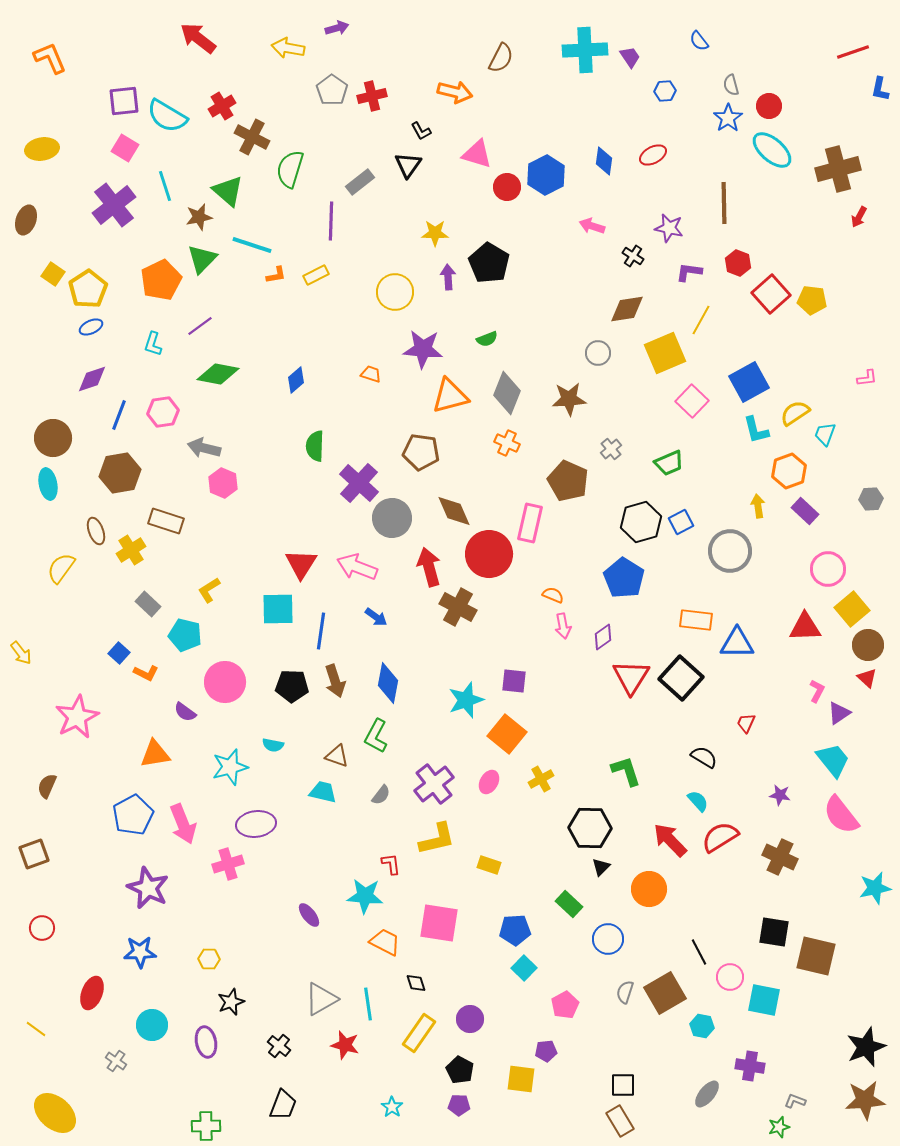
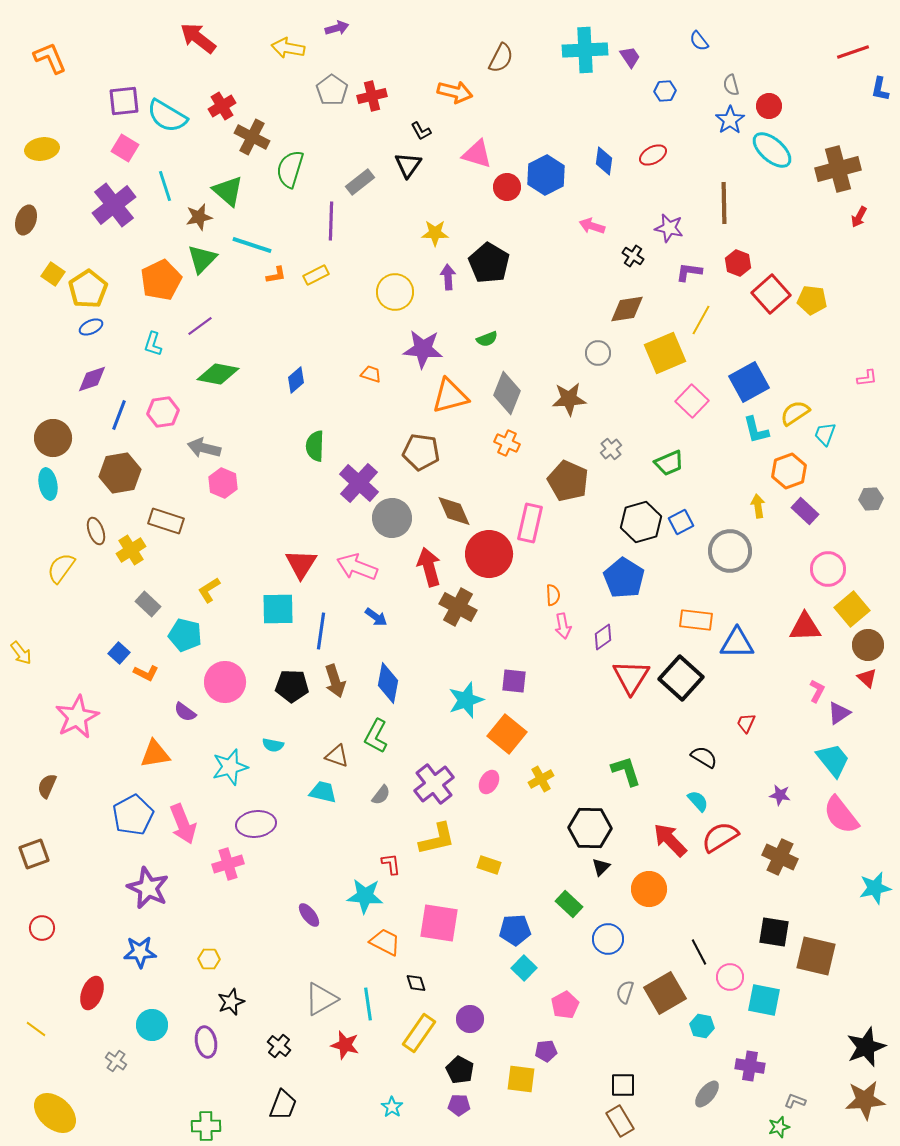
blue star at (728, 118): moved 2 px right, 2 px down
orange semicircle at (553, 595): rotated 65 degrees clockwise
